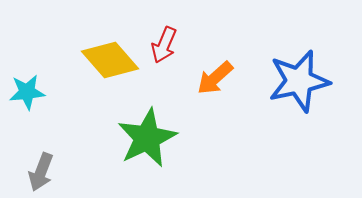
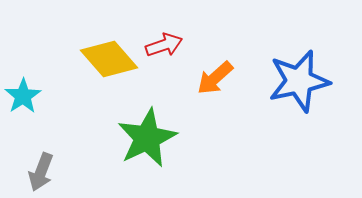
red arrow: rotated 132 degrees counterclockwise
yellow diamond: moved 1 px left, 1 px up
cyan star: moved 4 px left, 4 px down; rotated 27 degrees counterclockwise
